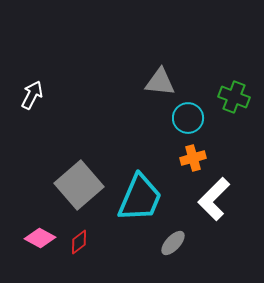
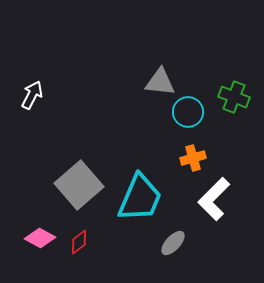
cyan circle: moved 6 px up
